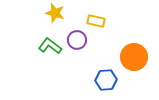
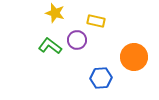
blue hexagon: moved 5 px left, 2 px up
